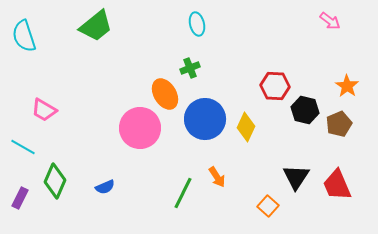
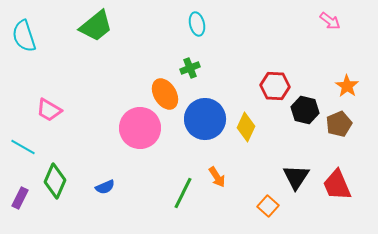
pink trapezoid: moved 5 px right
